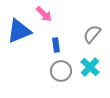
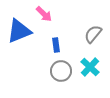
gray semicircle: moved 1 px right
